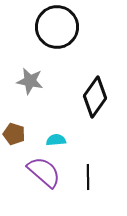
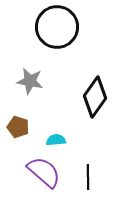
brown pentagon: moved 4 px right, 7 px up
